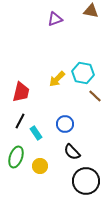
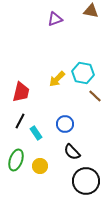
green ellipse: moved 3 px down
